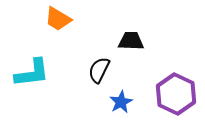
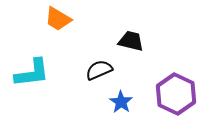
black trapezoid: rotated 12 degrees clockwise
black semicircle: rotated 40 degrees clockwise
blue star: rotated 10 degrees counterclockwise
